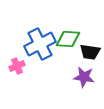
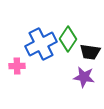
green diamond: rotated 60 degrees counterclockwise
blue cross: moved 1 px right
pink cross: rotated 21 degrees clockwise
